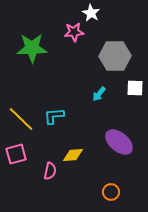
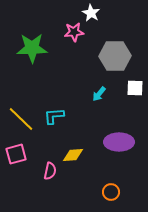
purple ellipse: rotated 40 degrees counterclockwise
